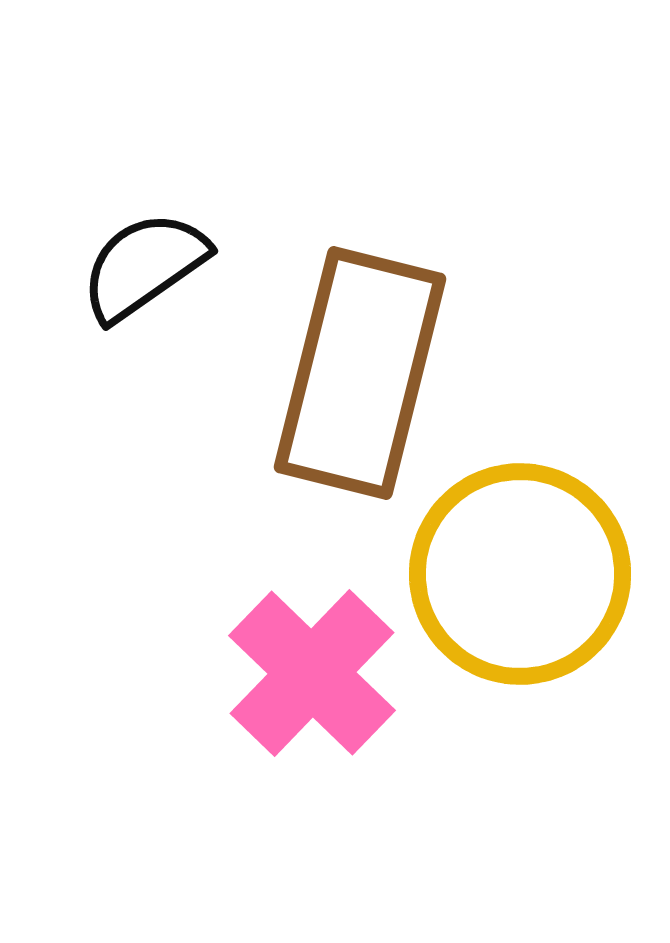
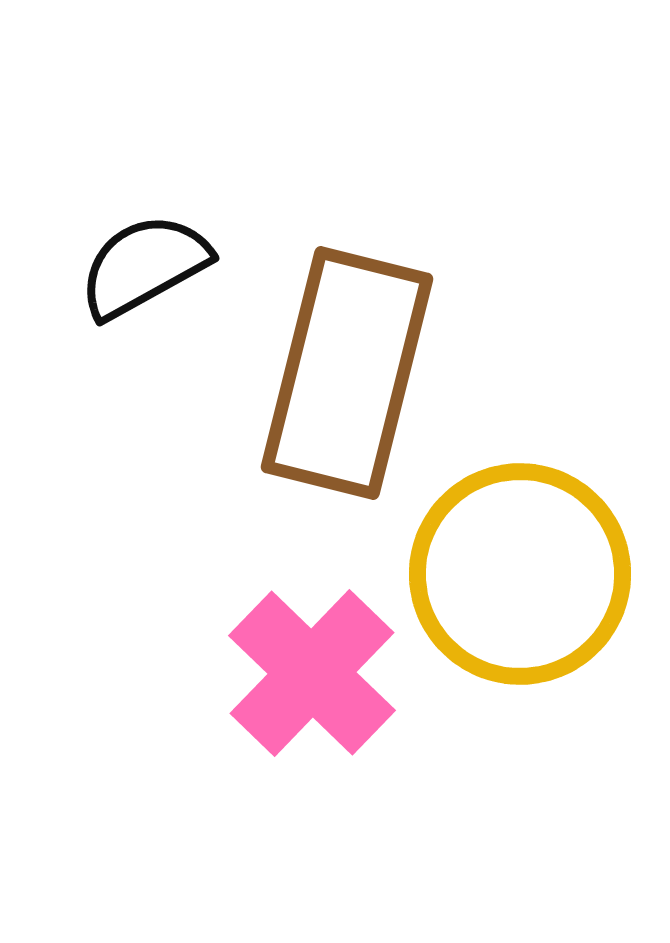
black semicircle: rotated 6 degrees clockwise
brown rectangle: moved 13 px left
